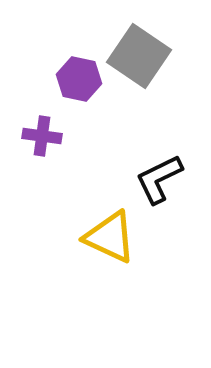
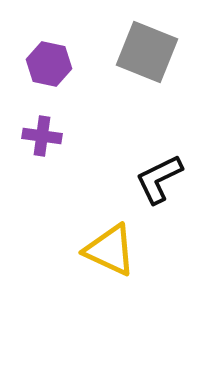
gray square: moved 8 px right, 4 px up; rotated 12 degrees counterclockwise
purple hexagon: moved 30 px left, 15 px up
yellow triangle: moved 13 px down
